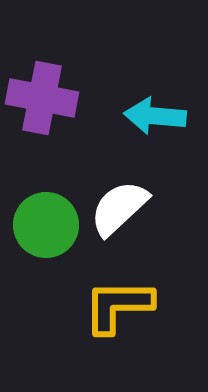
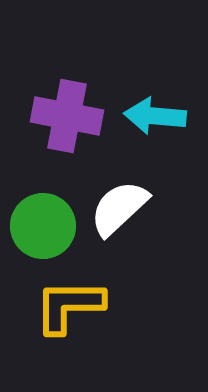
purple cross: moved 25 px right, 18 px down
green circle: moved 3 px left, 1 px down
yellow L-shape: moved 49 px left
